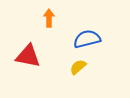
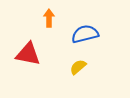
blue semicircle: moved 2 px left, 5 px up
red triangle: moved 2 px up
